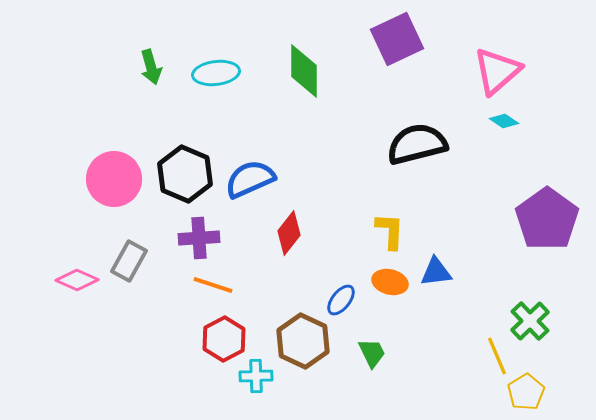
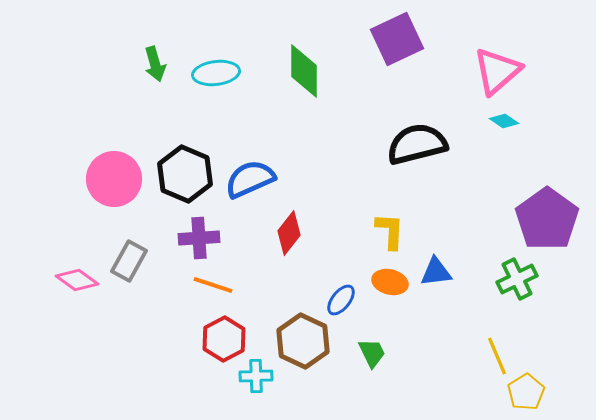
green arrow: moved 4 px right, 3 px up
pink diamond: rotated 12 degrees clockwise
green cross: moved 13 px left, 42 px up; rotated 18 degrees clockwise
